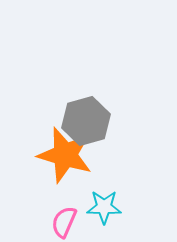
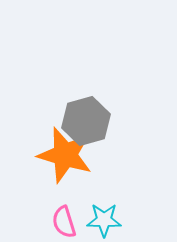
cyan star: moved 13 px down
pink semicircle: rotated 40 degrees counterclockwise
